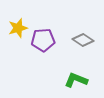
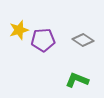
yellow star: moved 1 px right, 2 px down
green L-shape: moved 1 px right
